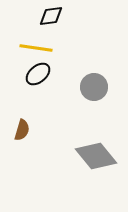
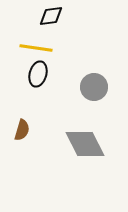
black ellipse: rotated 35 degrees counterclockwise
gray diamond: moved 11 px left, 12 px up; rotated 12 degrees clockwise
